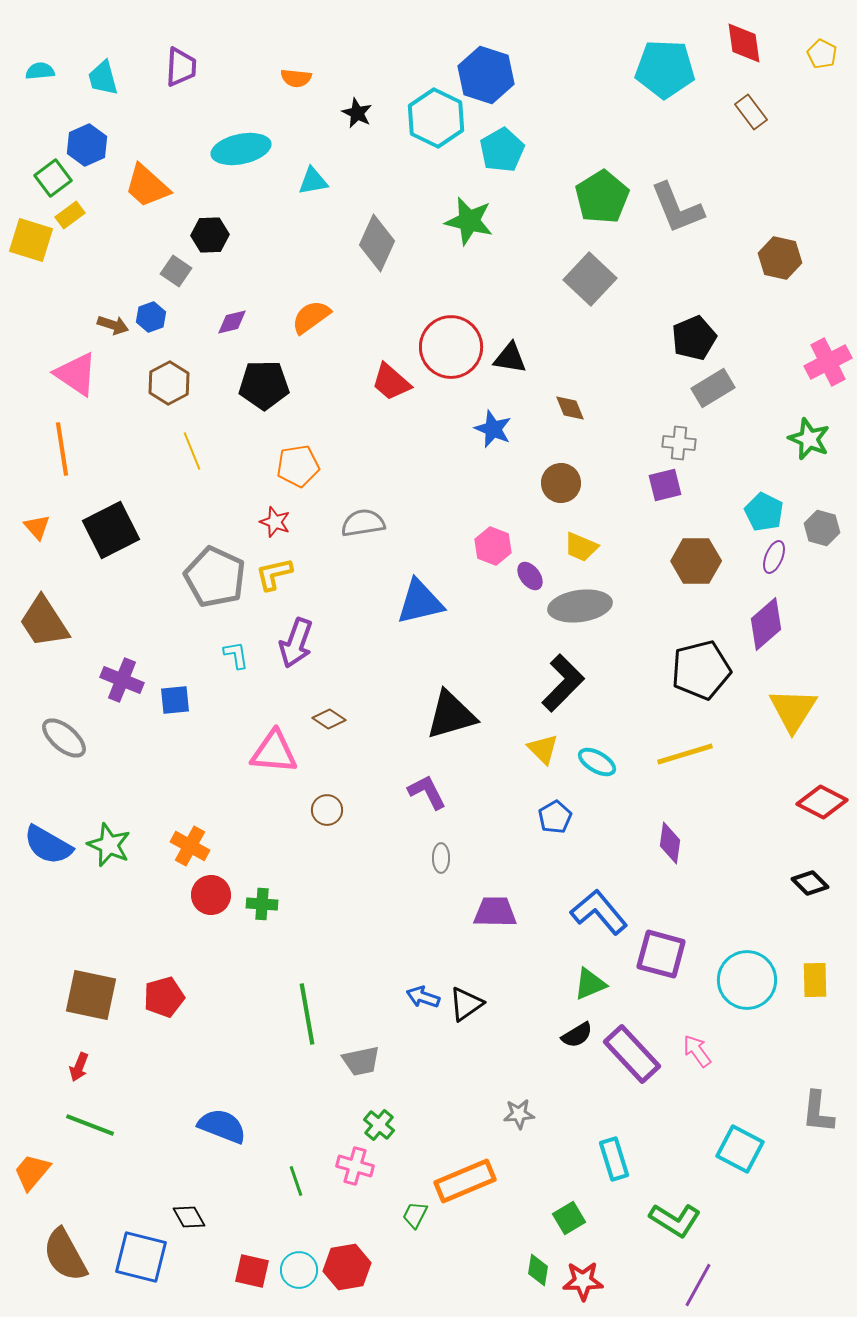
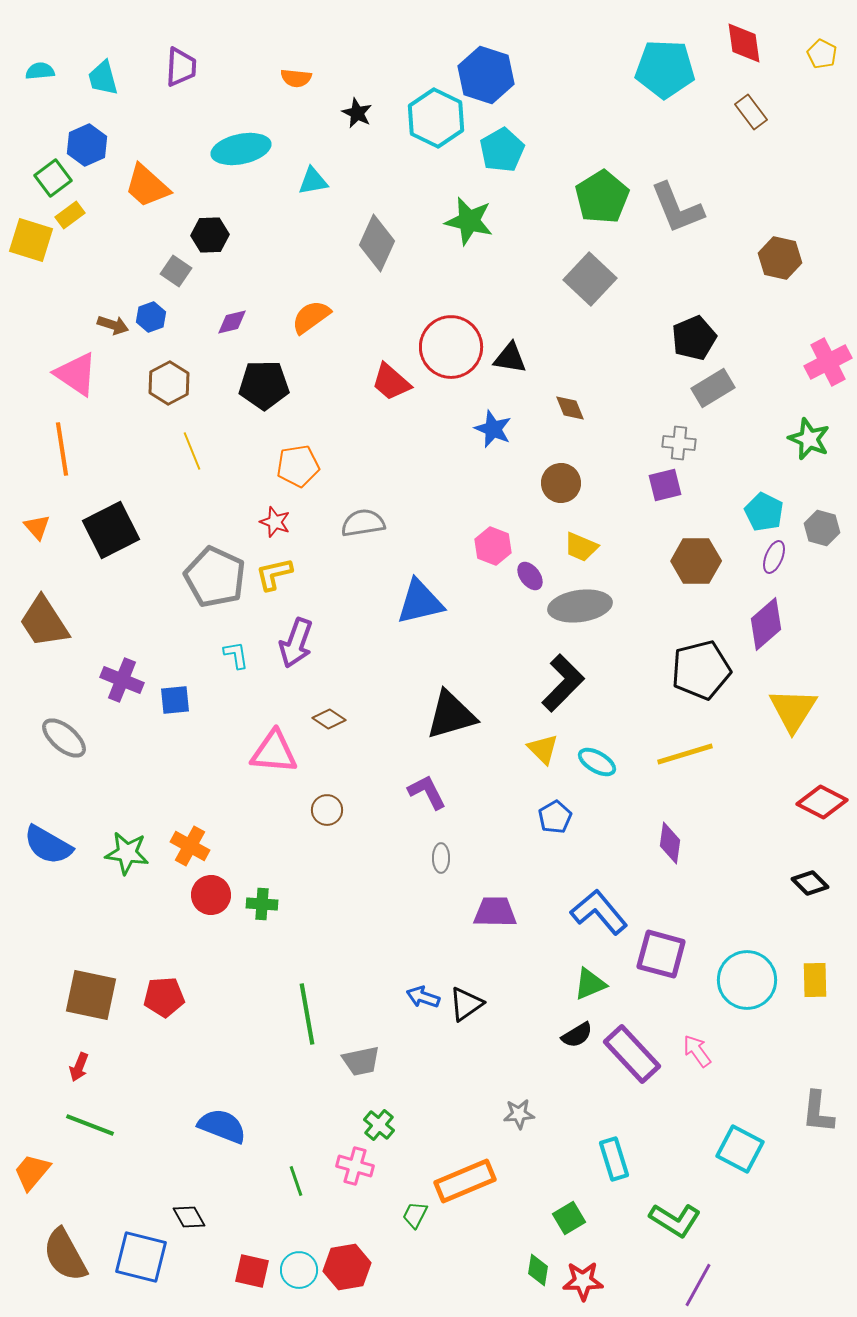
green star at (109, 845): moved 18 px right, 8 px down; rotated 15 degrees counterclockwise
red pentagon at (164, 997): rotated 12 degrees clockwise
